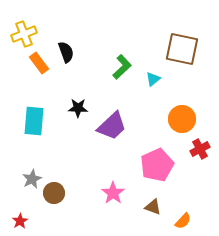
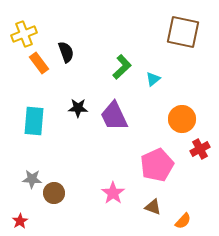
brown square: moved 1 px right, 17 px up
purple trapezoid: moved 2 px right, 10 px up; rotated 108 degrees clockwise
gray star: rotated 30 degrees clockwise
